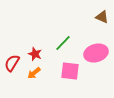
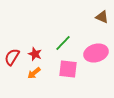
red semicircle: moved 6 px up
pink square: moved 2 px left, 2 px up
